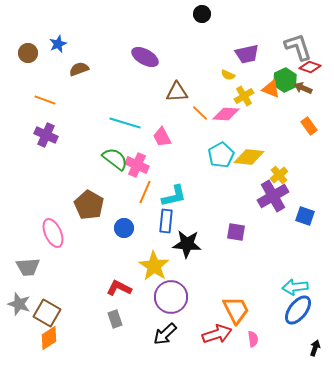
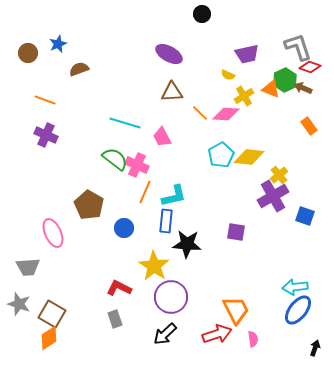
purple ellipse at (145, 57): moved 24 px right, 3 px up
brown triangle at (177, 92): moved 5 px left
brown square at (47, 313): moved 5 px right, 1 px down
